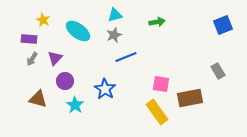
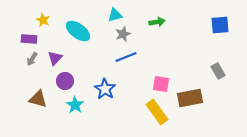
blue square: moved 3 px left; rotated 18 degrees clockwise
gray star: moved 9 px right, 1 px up
